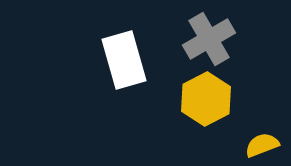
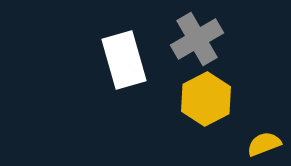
gray cross: moved 12 px left
yellow semicircle: moved 2 px right, 1 px up
